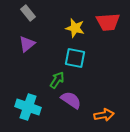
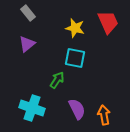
red trapezoid: rotated 110 degrees counterclockwise
purple semicircle: moved 6 px right, 9 px down; rotated 30 degrees clockwise
cyan cross: moved 4 px right, 1 px down
orange arrow: rotated 90 degrees counterclockwise
